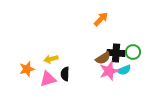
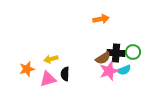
orange arrow: rotated 35 degrees clockwise
